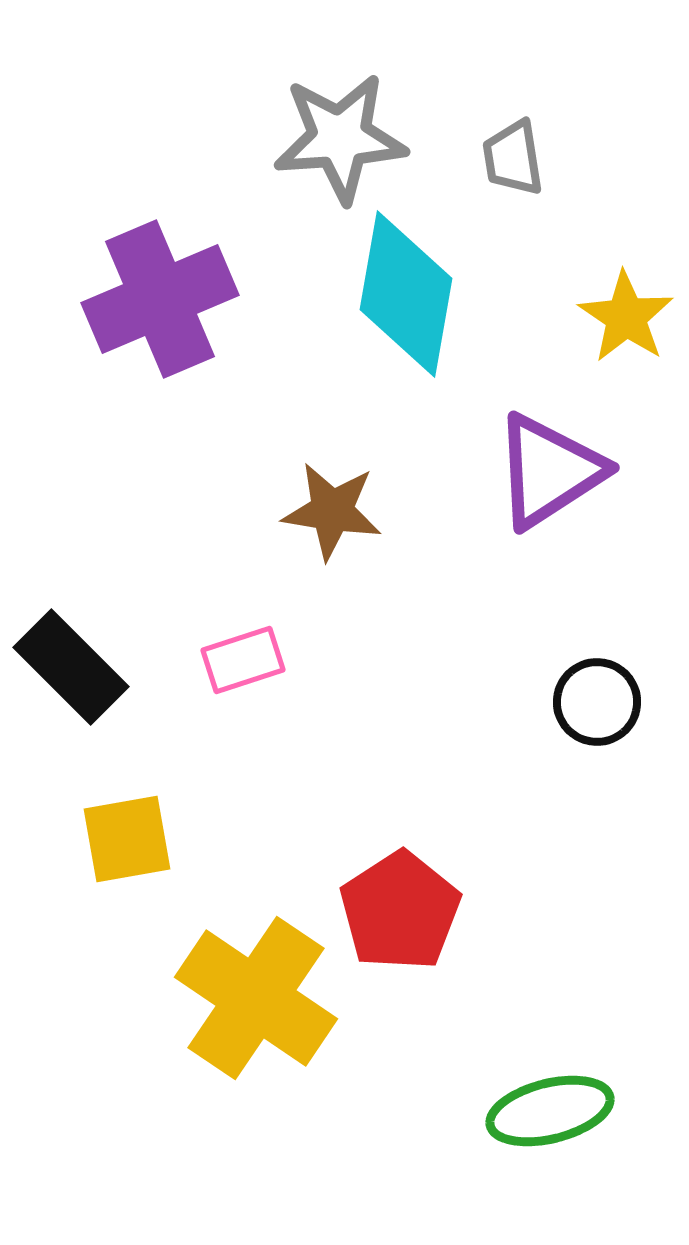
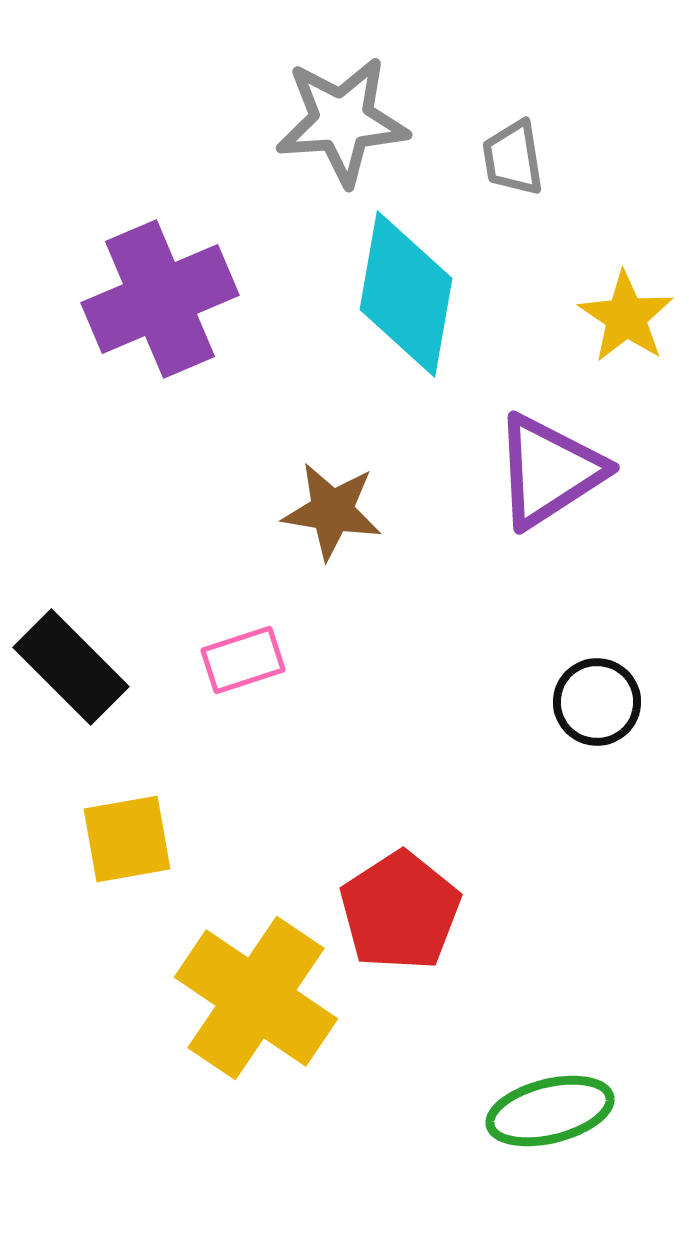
gray star: moved 2 px right, 17 px up
